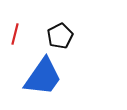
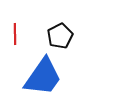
red line: rotated 15 degrees counterclockwise
